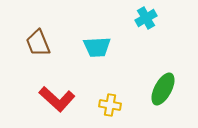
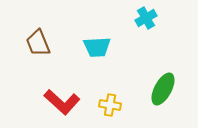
red L-shape: moved 5 px right, 3 px down
